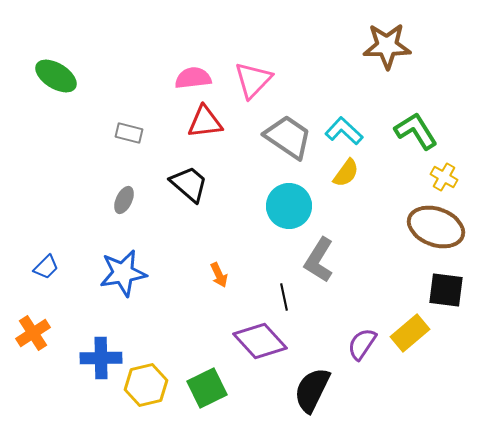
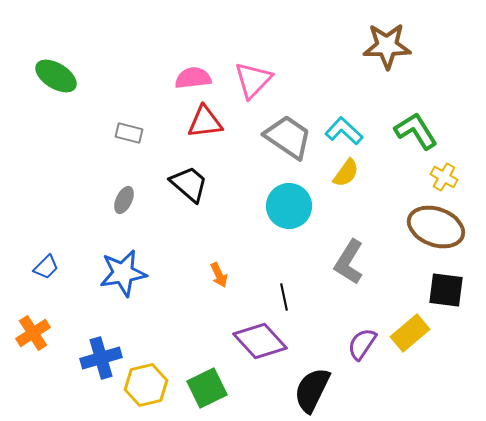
gray L-shape: moved 30 px right, 2 px down
blue cross: rotated 15 degrees counterclockwise
